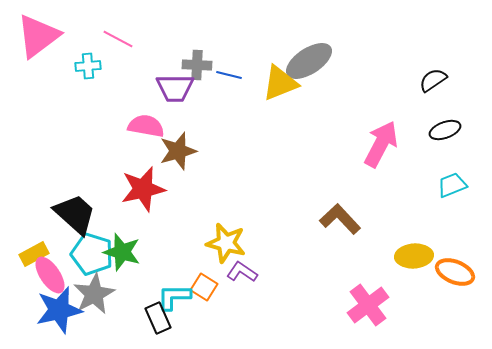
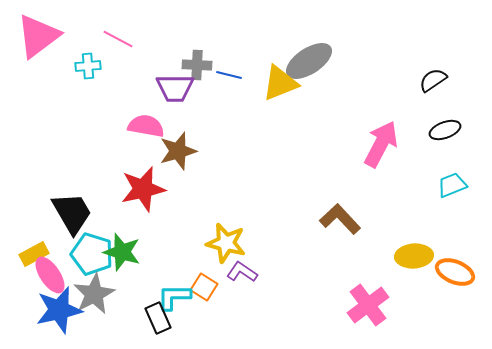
black trapezoid: moved 3 px left, 1 px up; rotated 18 degrees clockwise
